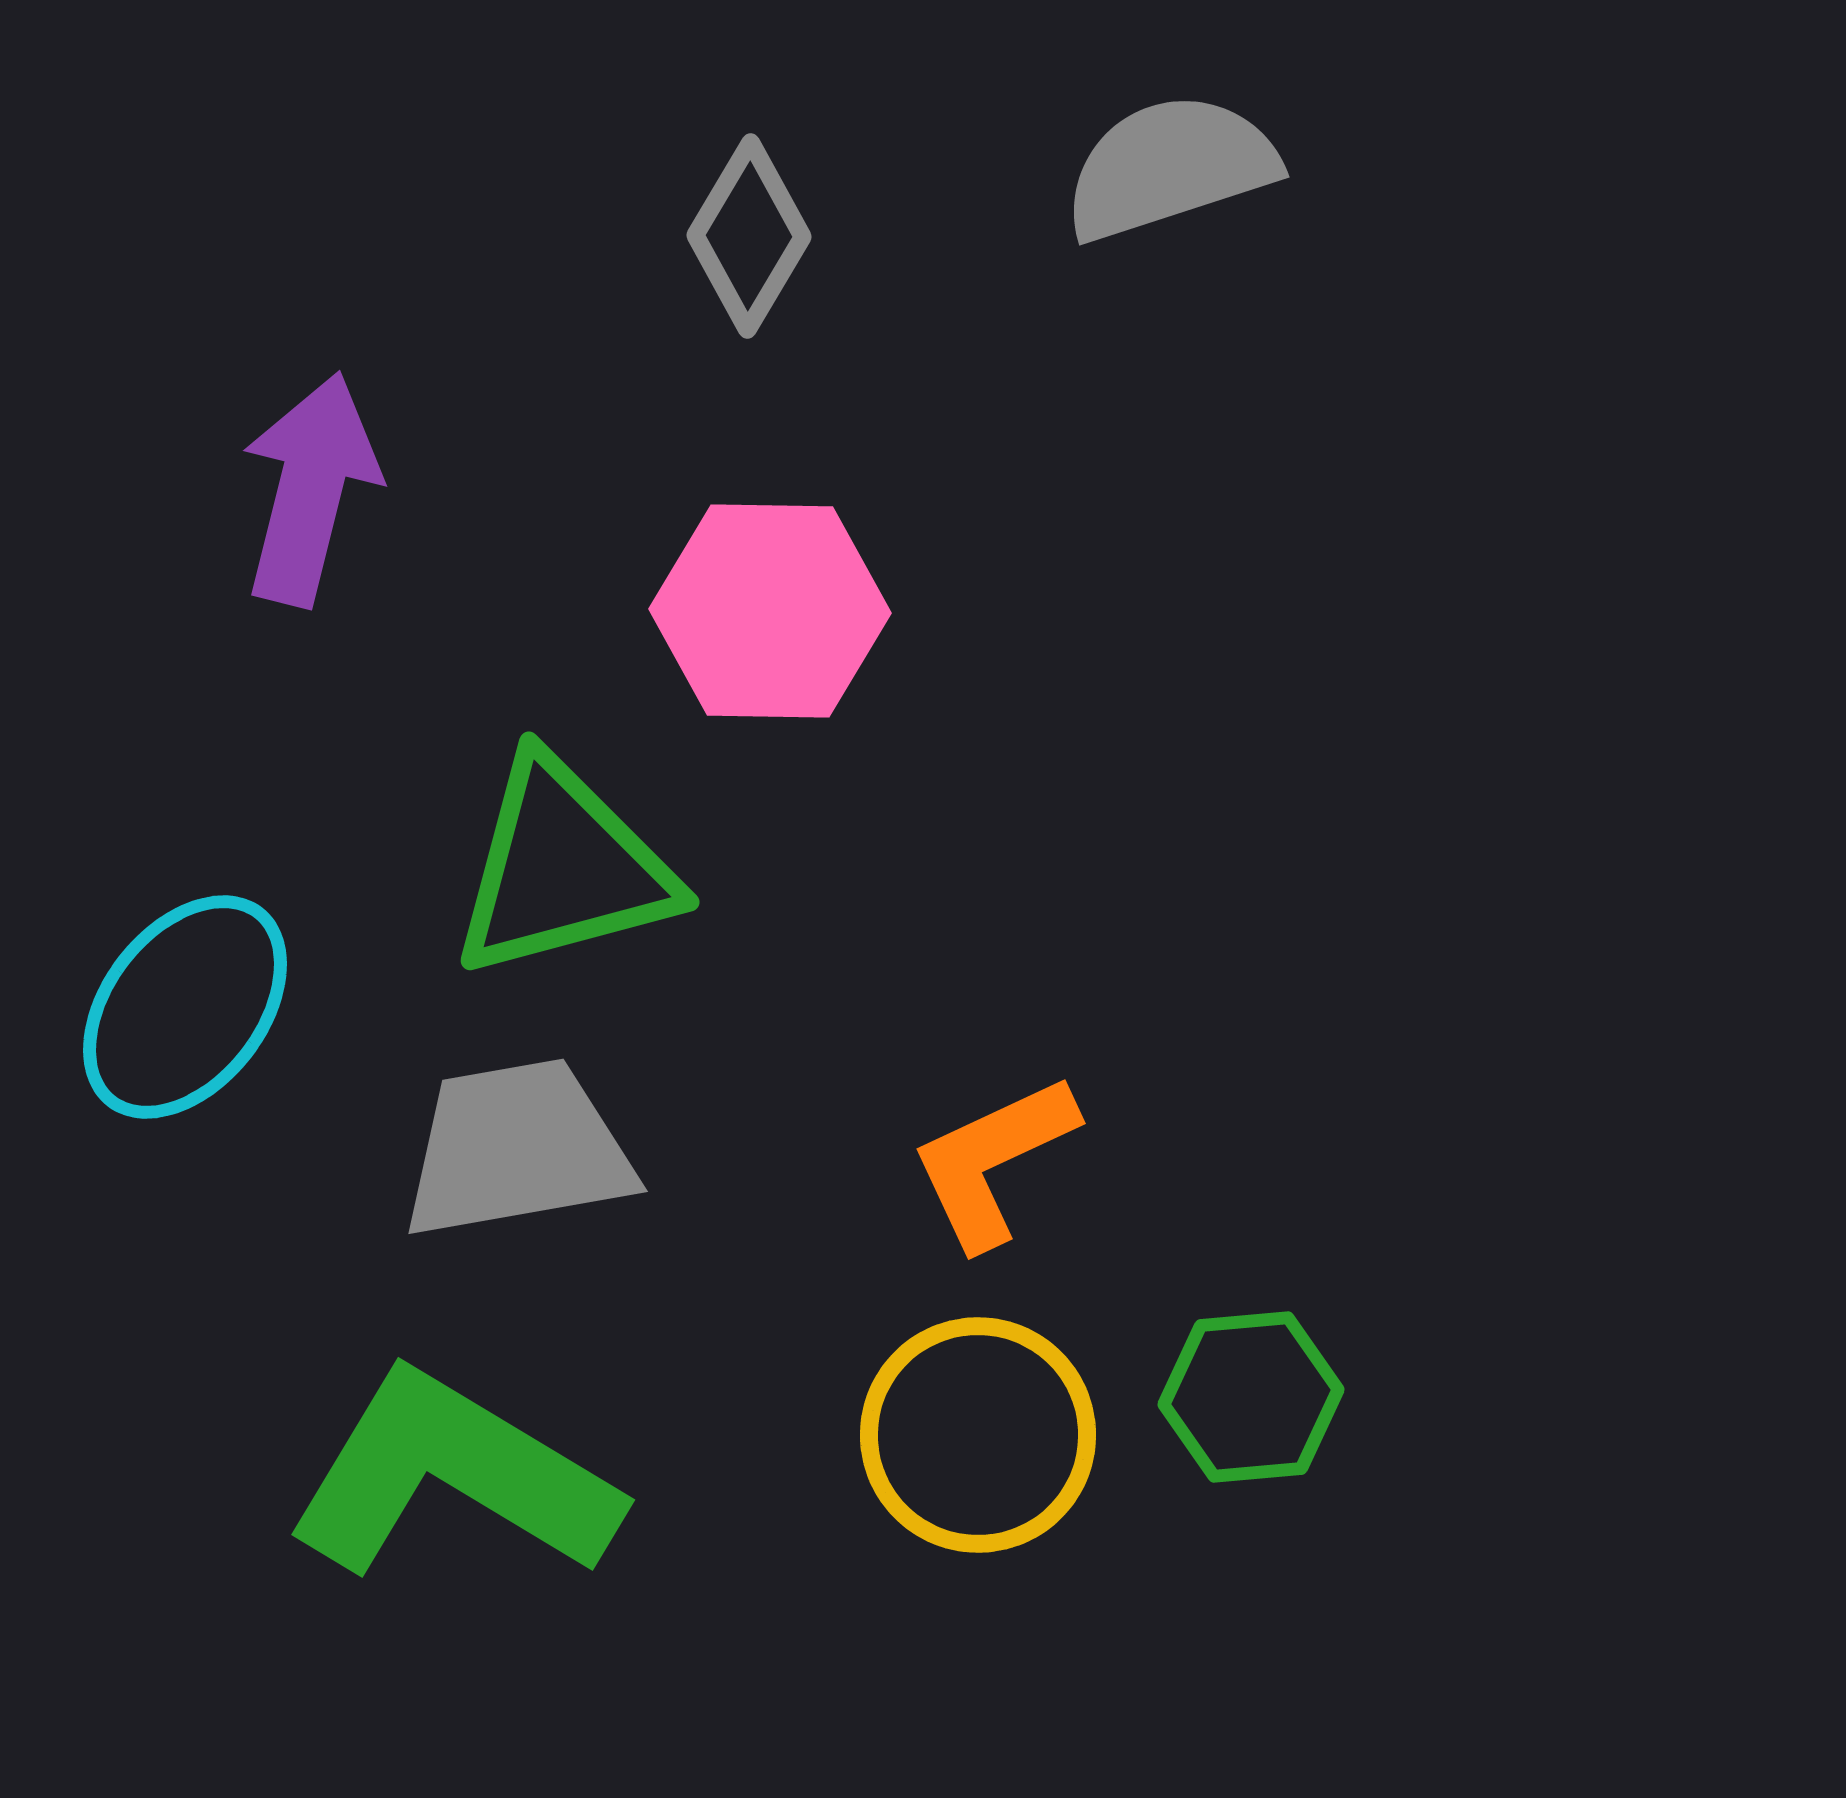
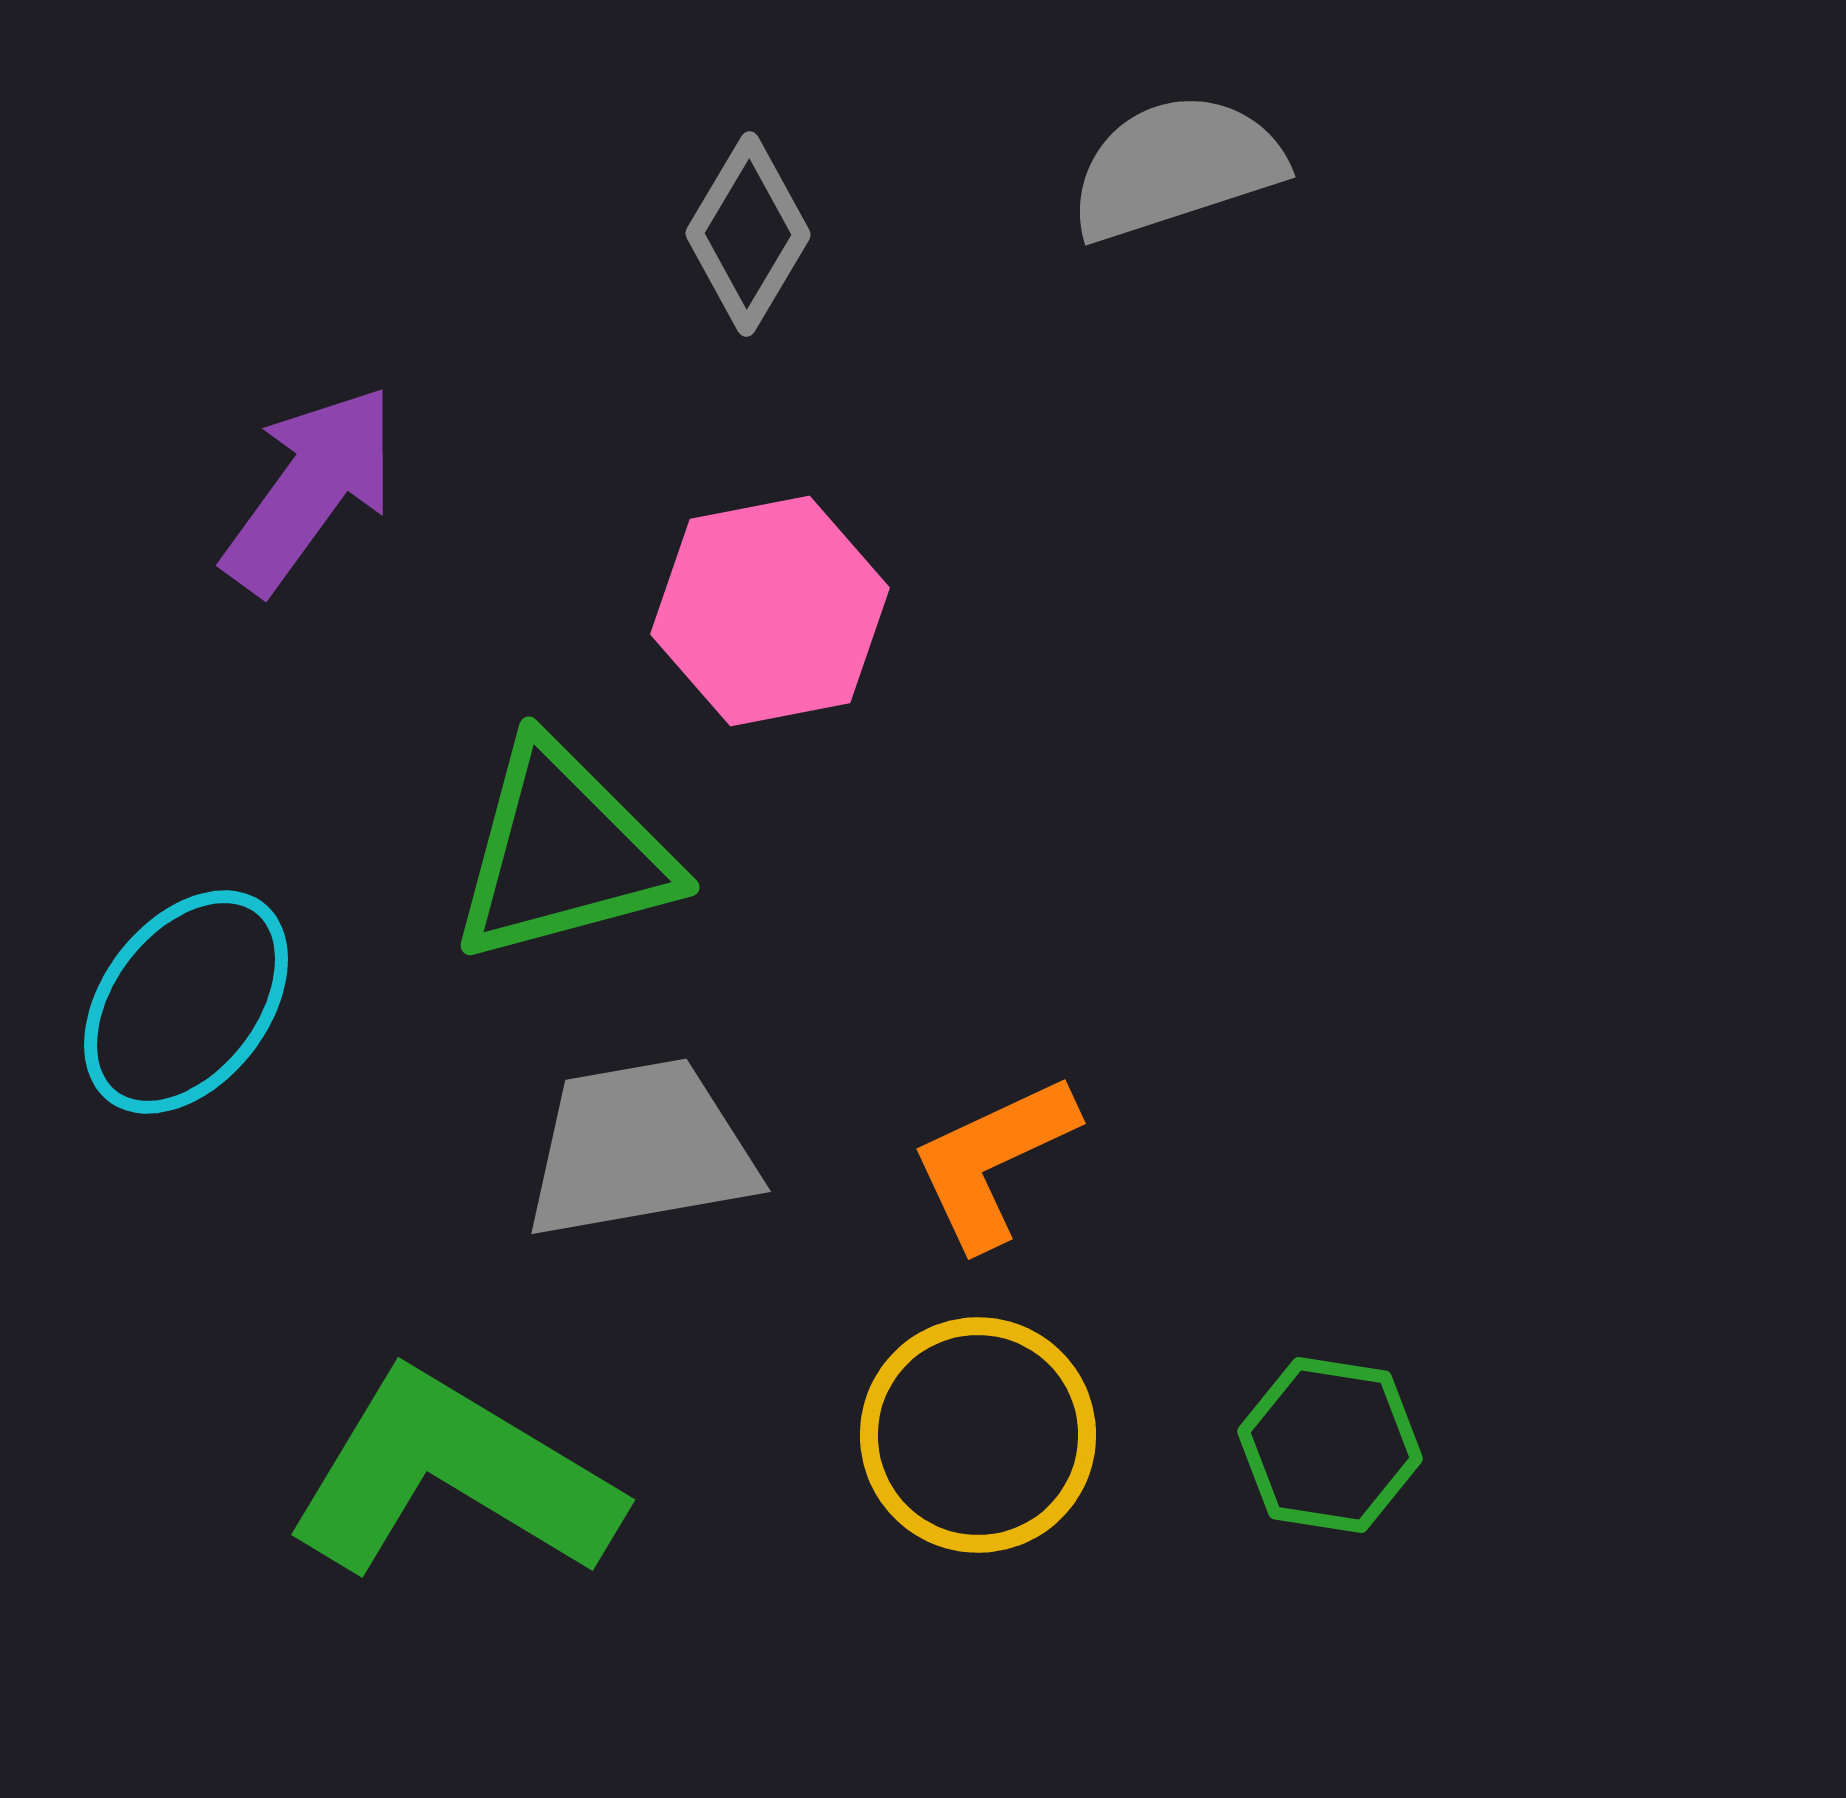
gray semicircle: moved 6 px right
gray diamond: moved 1 px left, 2 px up
purple arrow: rotated 22 degrees clockwise
pink hexagon: rotated 12 degrees counterclockwise
green triangle: moved 15 px up
cyan ellipse: moved 1 px right, 5 px up
gray trapezoid: moved 123 px right
green hexagon: moved 79 px right, 48 px down; rotated 14 degrees clockwise
